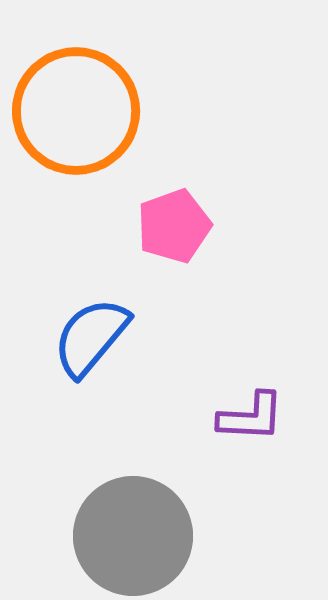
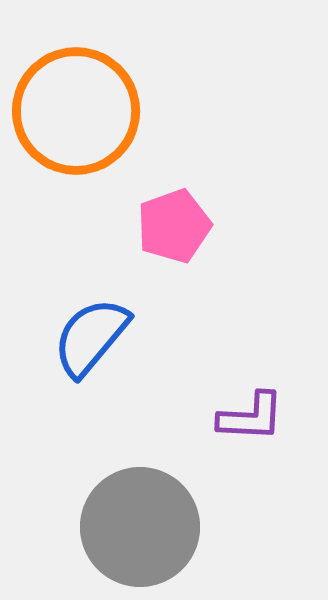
gray circle: moved 7 px right, 9 px up
